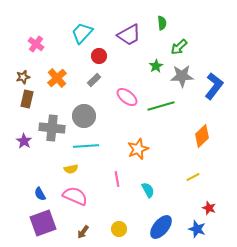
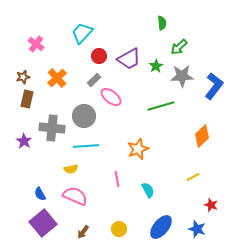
purple trapezoid: moved 24 px down
pink ellipse: moved 16 px left
red star: moved 2 px right, 3 px up
purple square: rotated 20 degrees counterclockwise
